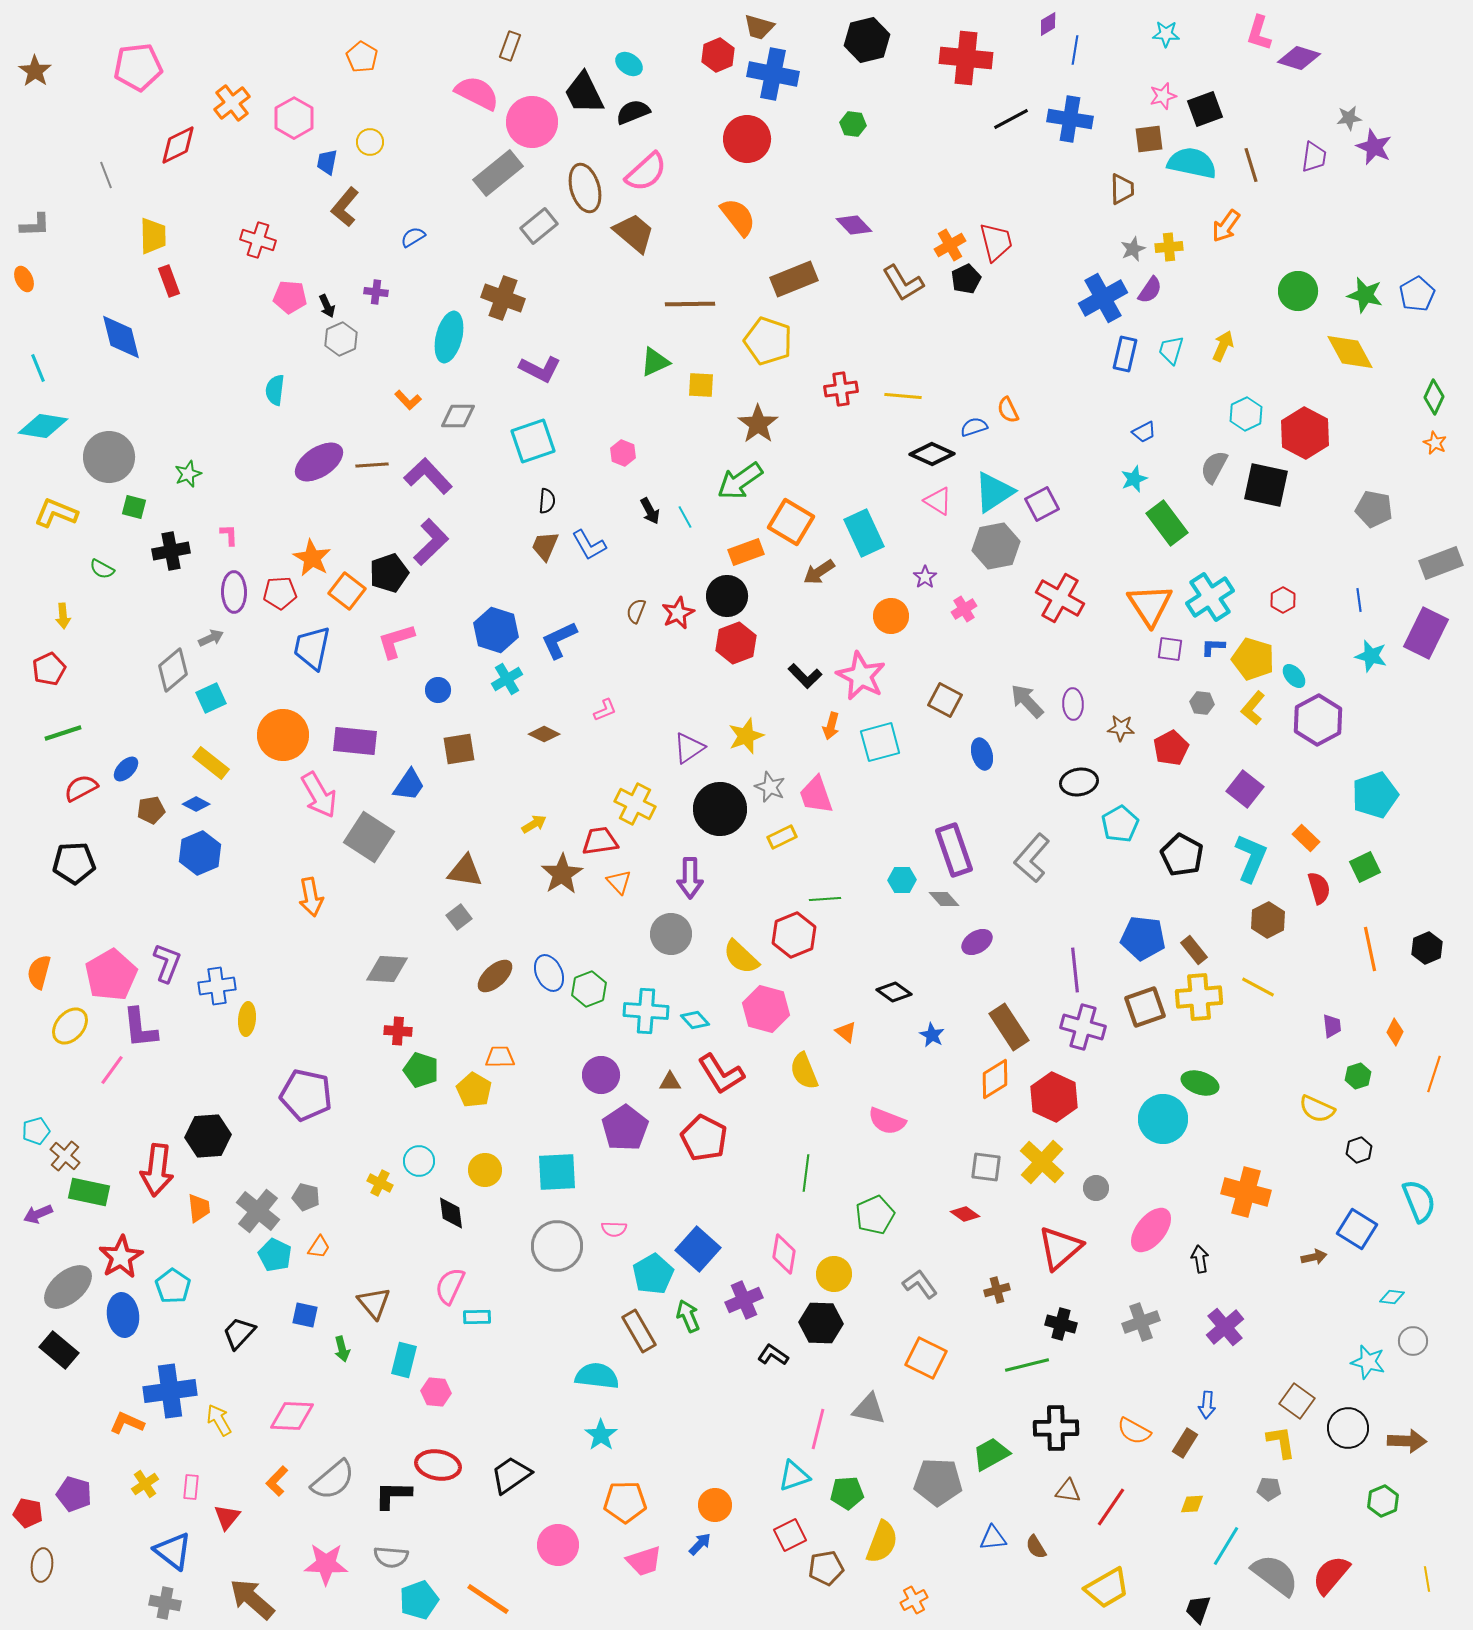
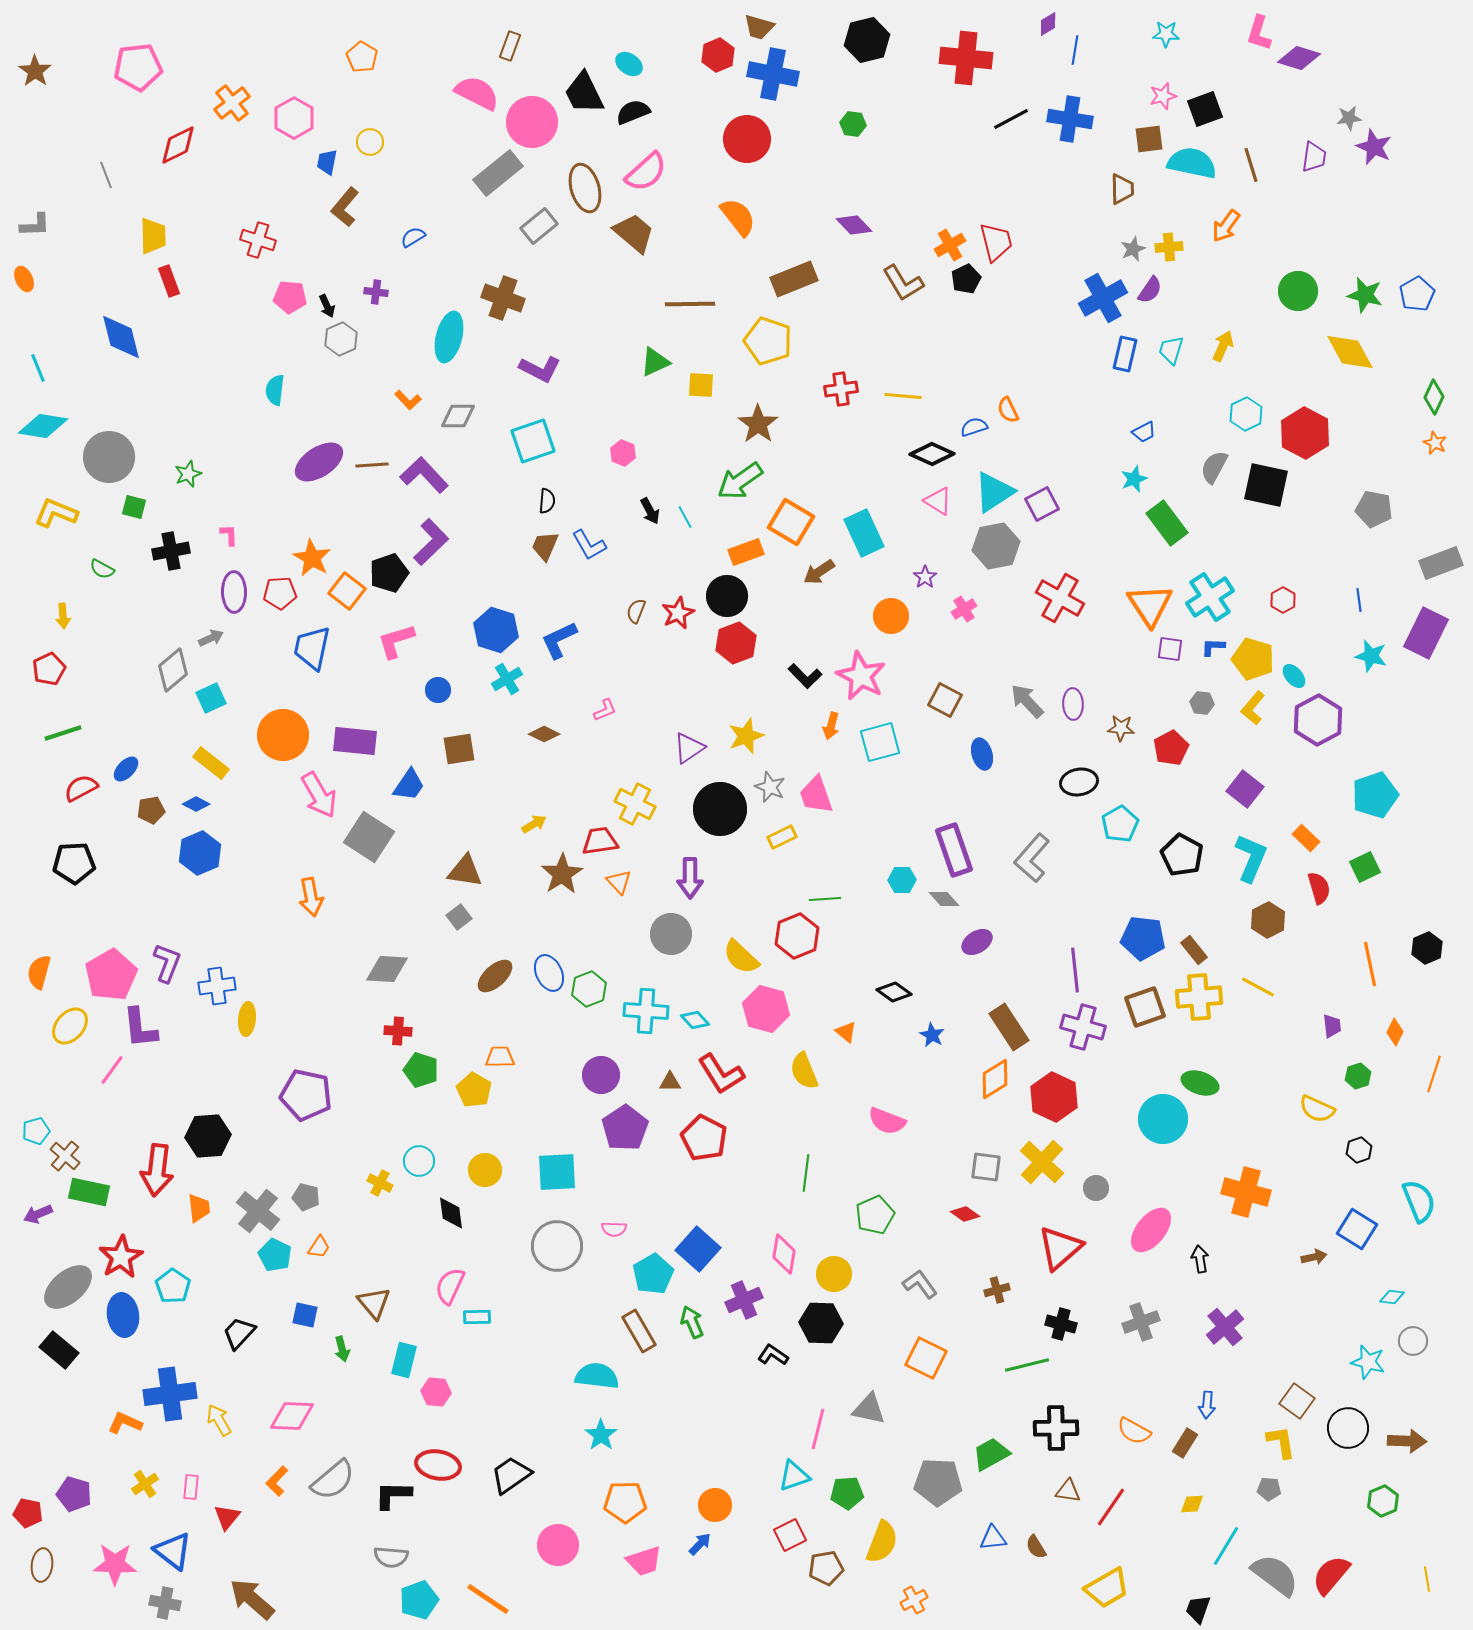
purple L-shape at (428, 476): moved 4 px left, 1 px up
red hexagon at (794, 935): moved 3 px right, 1 px down
orange line at (1370, 949): moved 15 px down
green arrow at (688, 1316): moved 4 px right, 6 px down
blue cross at (170, 1391): moved 3 px down
orange L-shape at (127, 1423): moved 2 px left
pink star at (326, 1564): moved 211 px left
